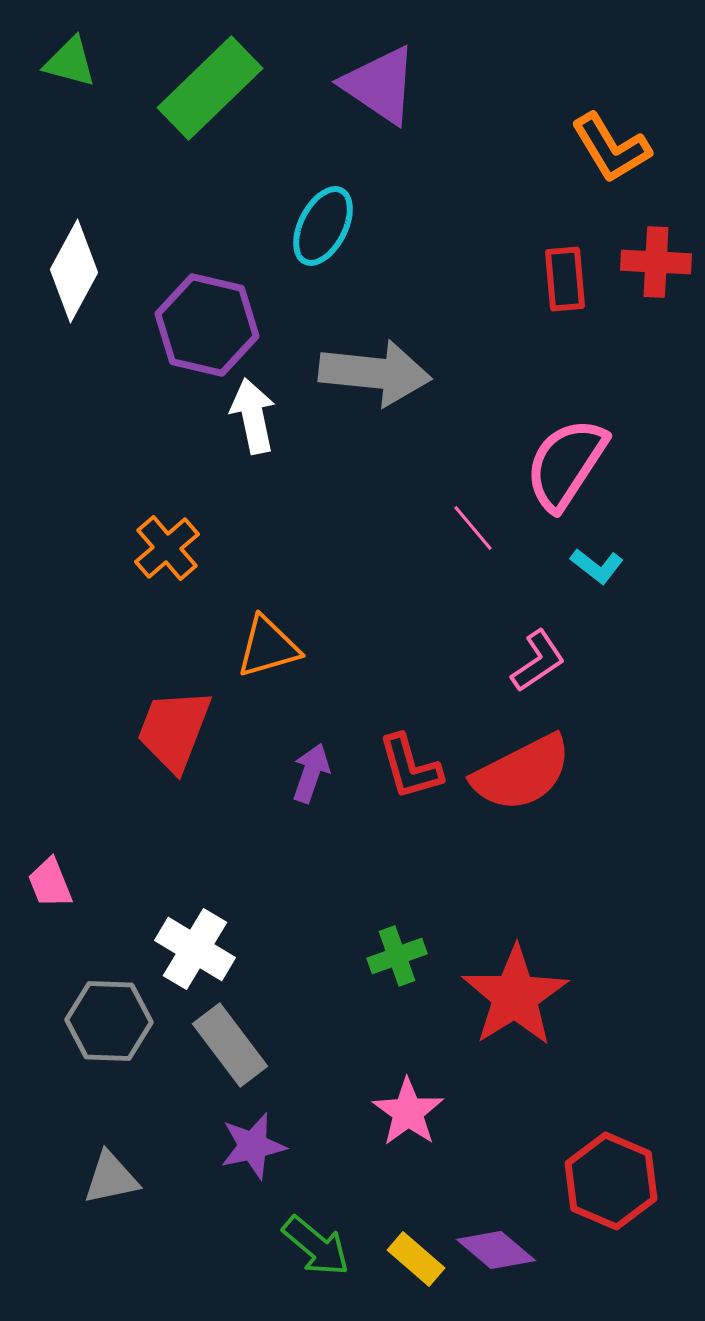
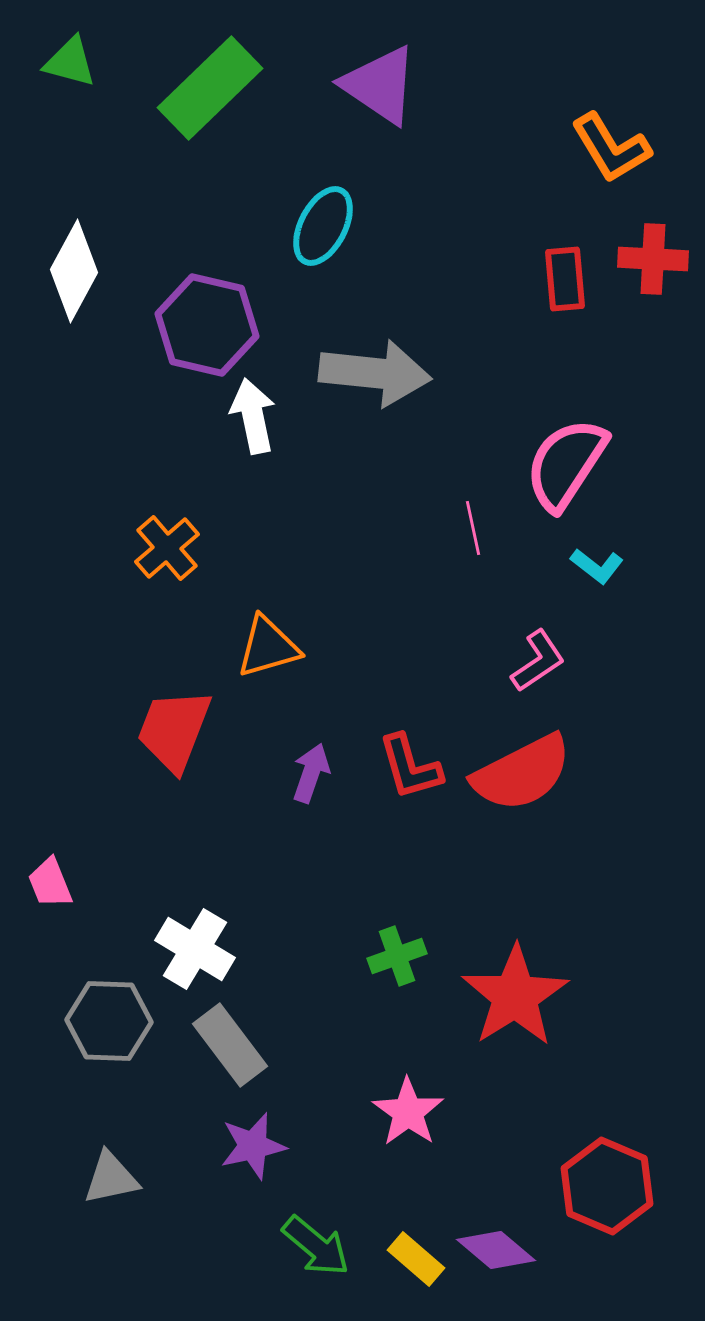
red cross: moved 3 px left, 3 px up
pink line: rotated 28 degrees clockwise
red hexagon: moved 4 px left, 5 px down
